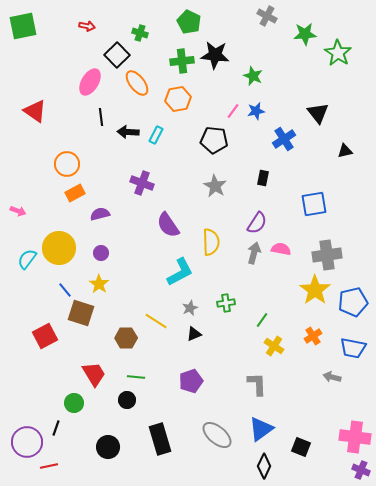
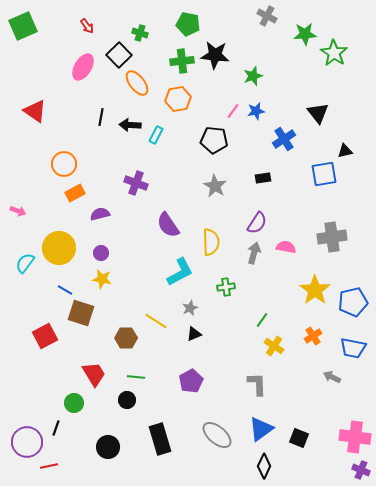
green pentagon at (189, 22): moved 1 px left, 2 px down; rotated 15 degrees counterclockwise
green square at (23, 26): rotated 12 degrees counterclockwise
red arrow at (87, 26): rotated 42 degrees clockwise
green star at (338, 53): moved 4 px left
black square at (117, 55): moved 2 px right
green star at (253, 76): rotated 30 degrees clockwise
pink ellipse at (90, 82): moved 7 px left, 15 px up
black line at (101, 117): rotated 18 degrees clockwise
black arrow at (128, 132): moved 2 px right, 7 px up
orange circle at (67, 164): moved 3 px left
black rectangle at (263, 178): rotated 70 degrees clockwise
purple cross at (142, 183): moved 6 px left
blue square at (314, 204): moved 10 px right, 30 px up
pink semicircle at (281, 249): moved 5 px right, 2 px up
gray cross at (327, 255): moved 5 px right, 18 px up
cyan semicircle at (27, 259): moved 2 px left, 4 px down
yellow star at (99, 284): moved 3 px right, 5 px up; rotated 24 degrees counterclockwise
blue line at (65, 290): rotated 21 degrees counterclockwise
green cross at (226, 303): moved 16 px up
gray arrow at (332, 377): rotated 12 degrees clockwise
purple pentagon at (191, 381): rotated 10 degrees counterclockwise
black square at (301, 447): moved 2 px left, 9 px up
